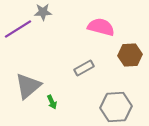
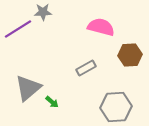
gray rectangle: moved 2 px right
gray triangle: moved 2 px down
green arrow: rotated 24 degrees counterclockwise
